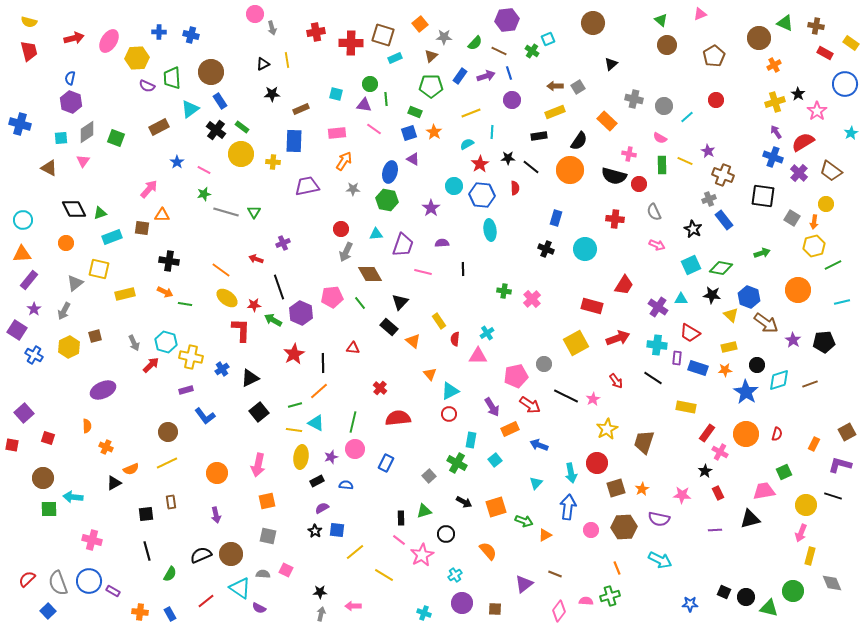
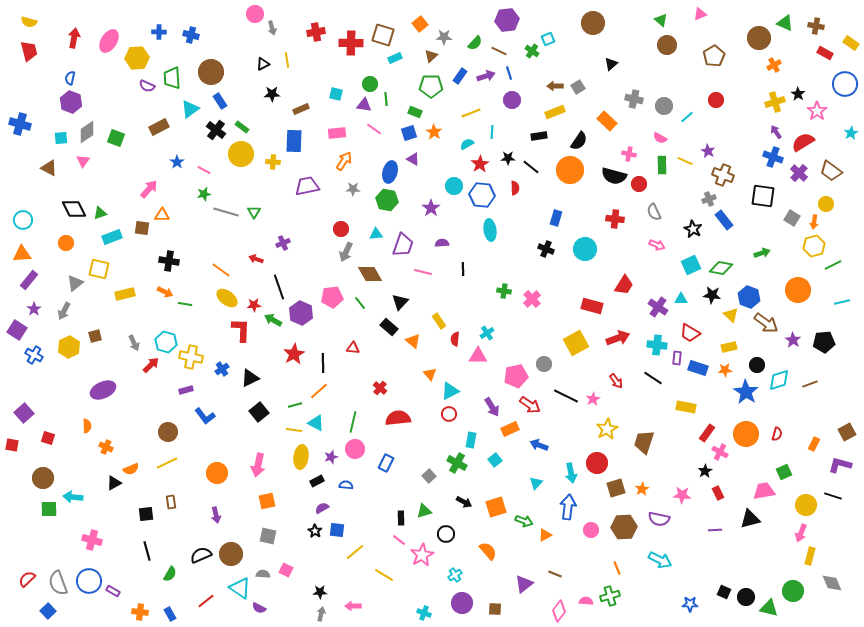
red arrow at (74, 38): rotated 66 degrees counterclockwise
